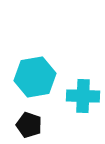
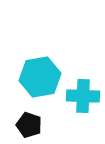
cyan hexagon: moved 5 px right
